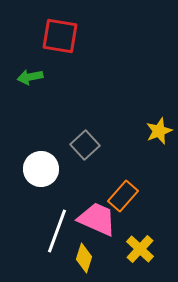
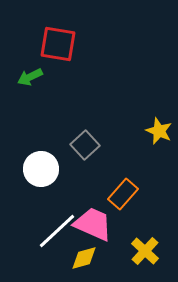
red square: moved 2 px left, 8 px down
green arrow: rotated 15 degrees counterclockwise
yellow star: rotated 28 degrees counterclockwise
orange rectangle: moved 2 px up
pink trapezoid: moved 4 px left, 5 px down
white line: rotated 27 degrees clockwise
yellow cross: moved 5 px right, 2 px down
yellow diamond: rotated 56 degrees clockwise
